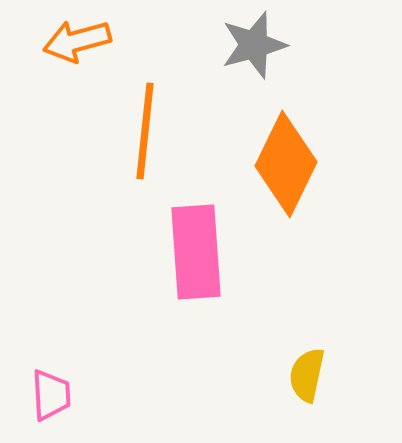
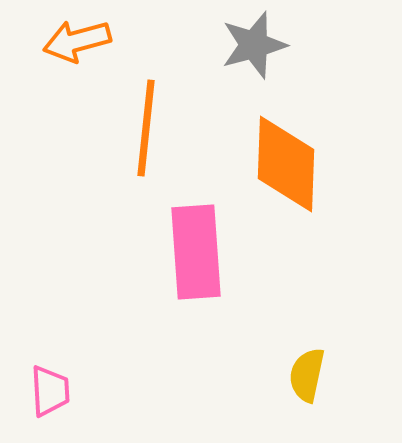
orange line: moved 1 px right, 3 px up
orange diamond: rotated 24 degrees counterclockwise
pink trapezoid: moved 1 px left, 4 px up
